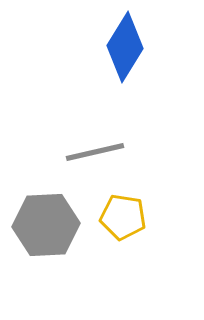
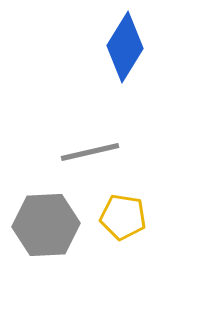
gray line: moved 5 px left
